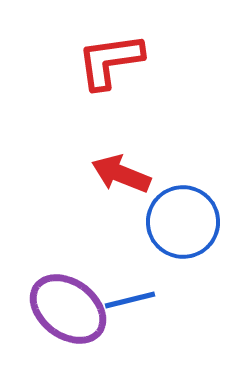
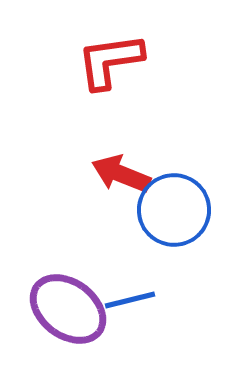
blue circle: moved 9 px left, 12 px up
